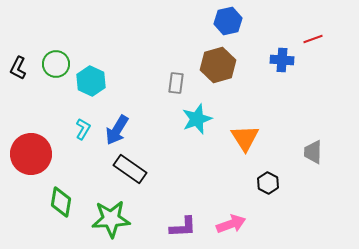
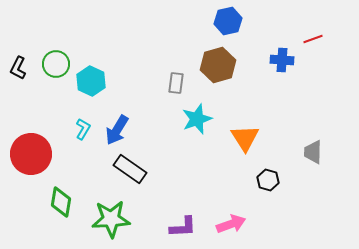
black hexagon: moved 3 px up; rotated 10 degrees counterclockwise
